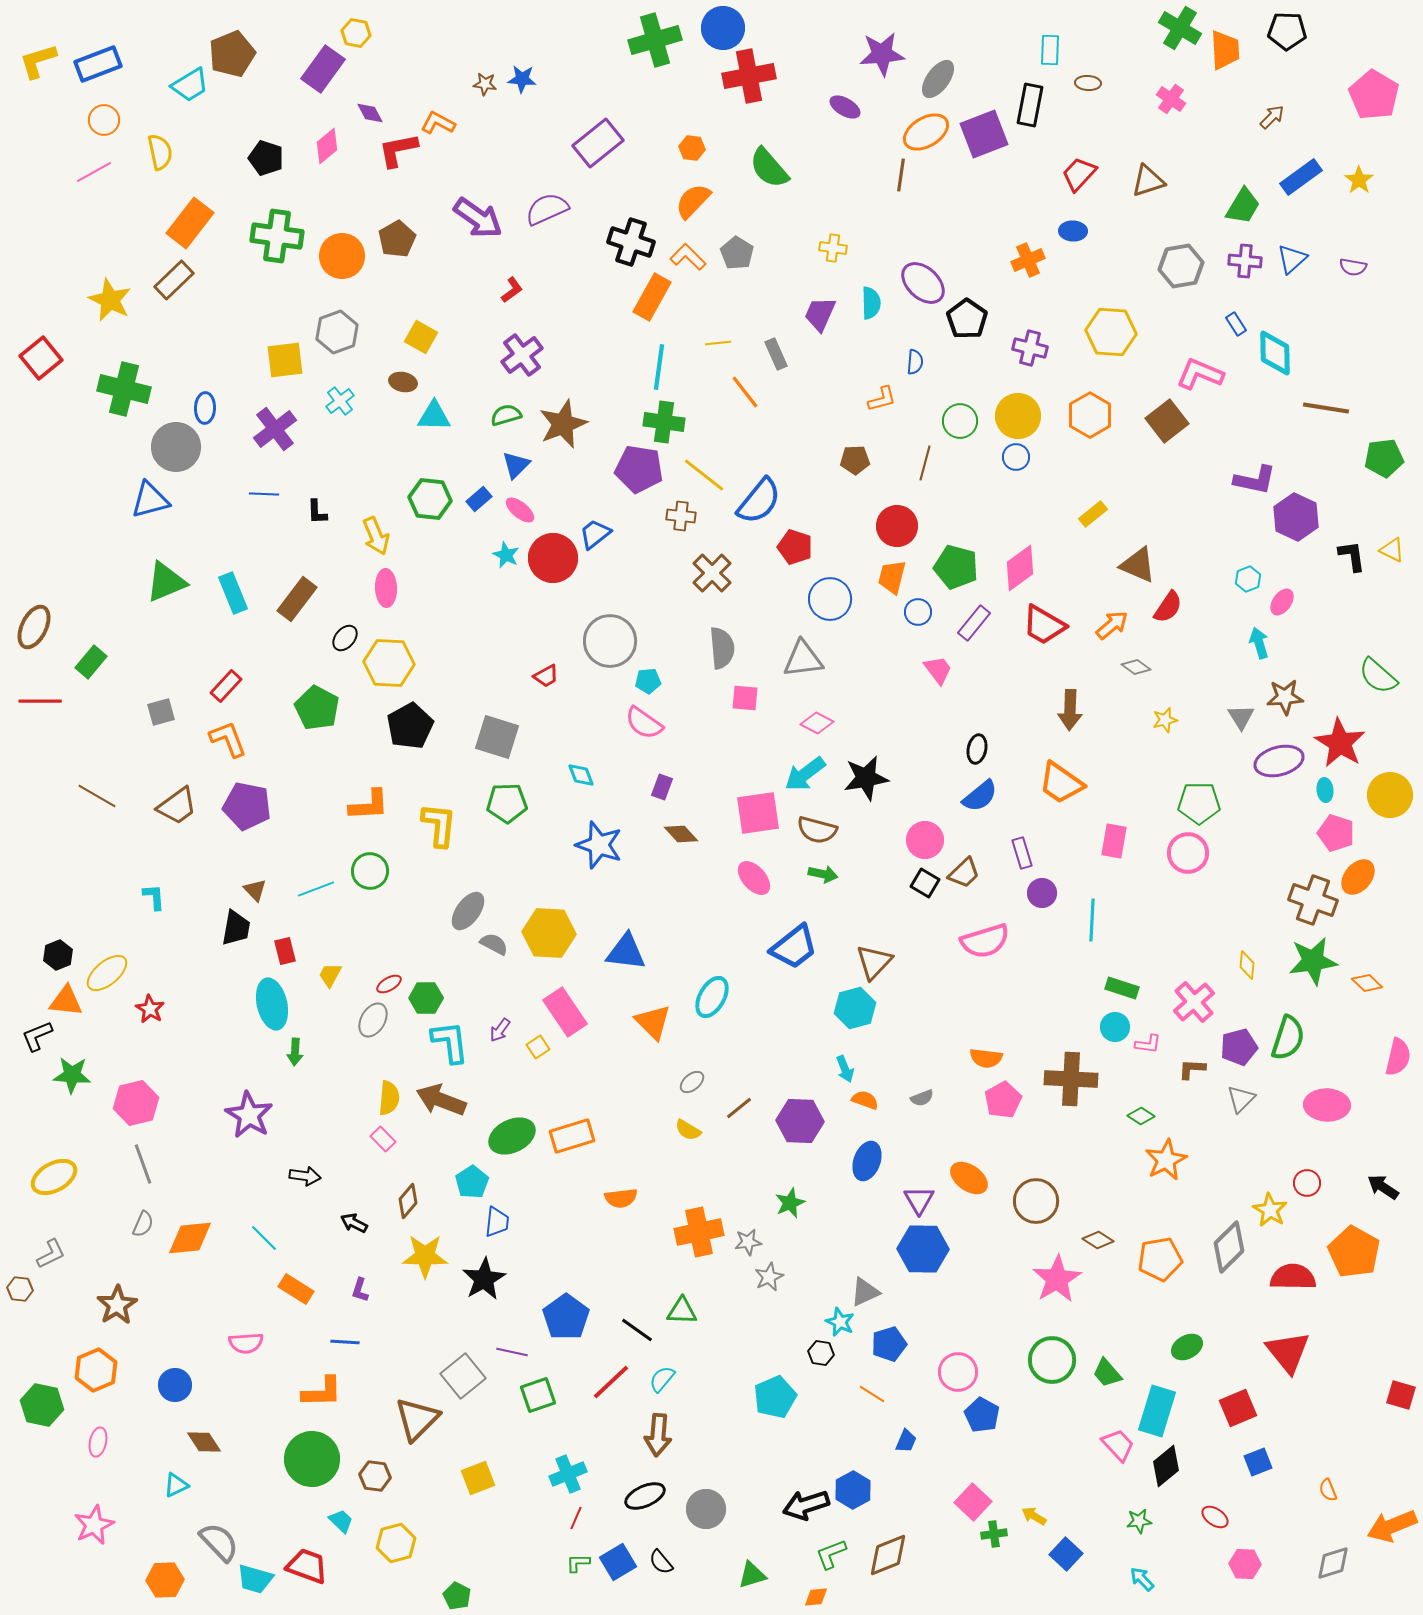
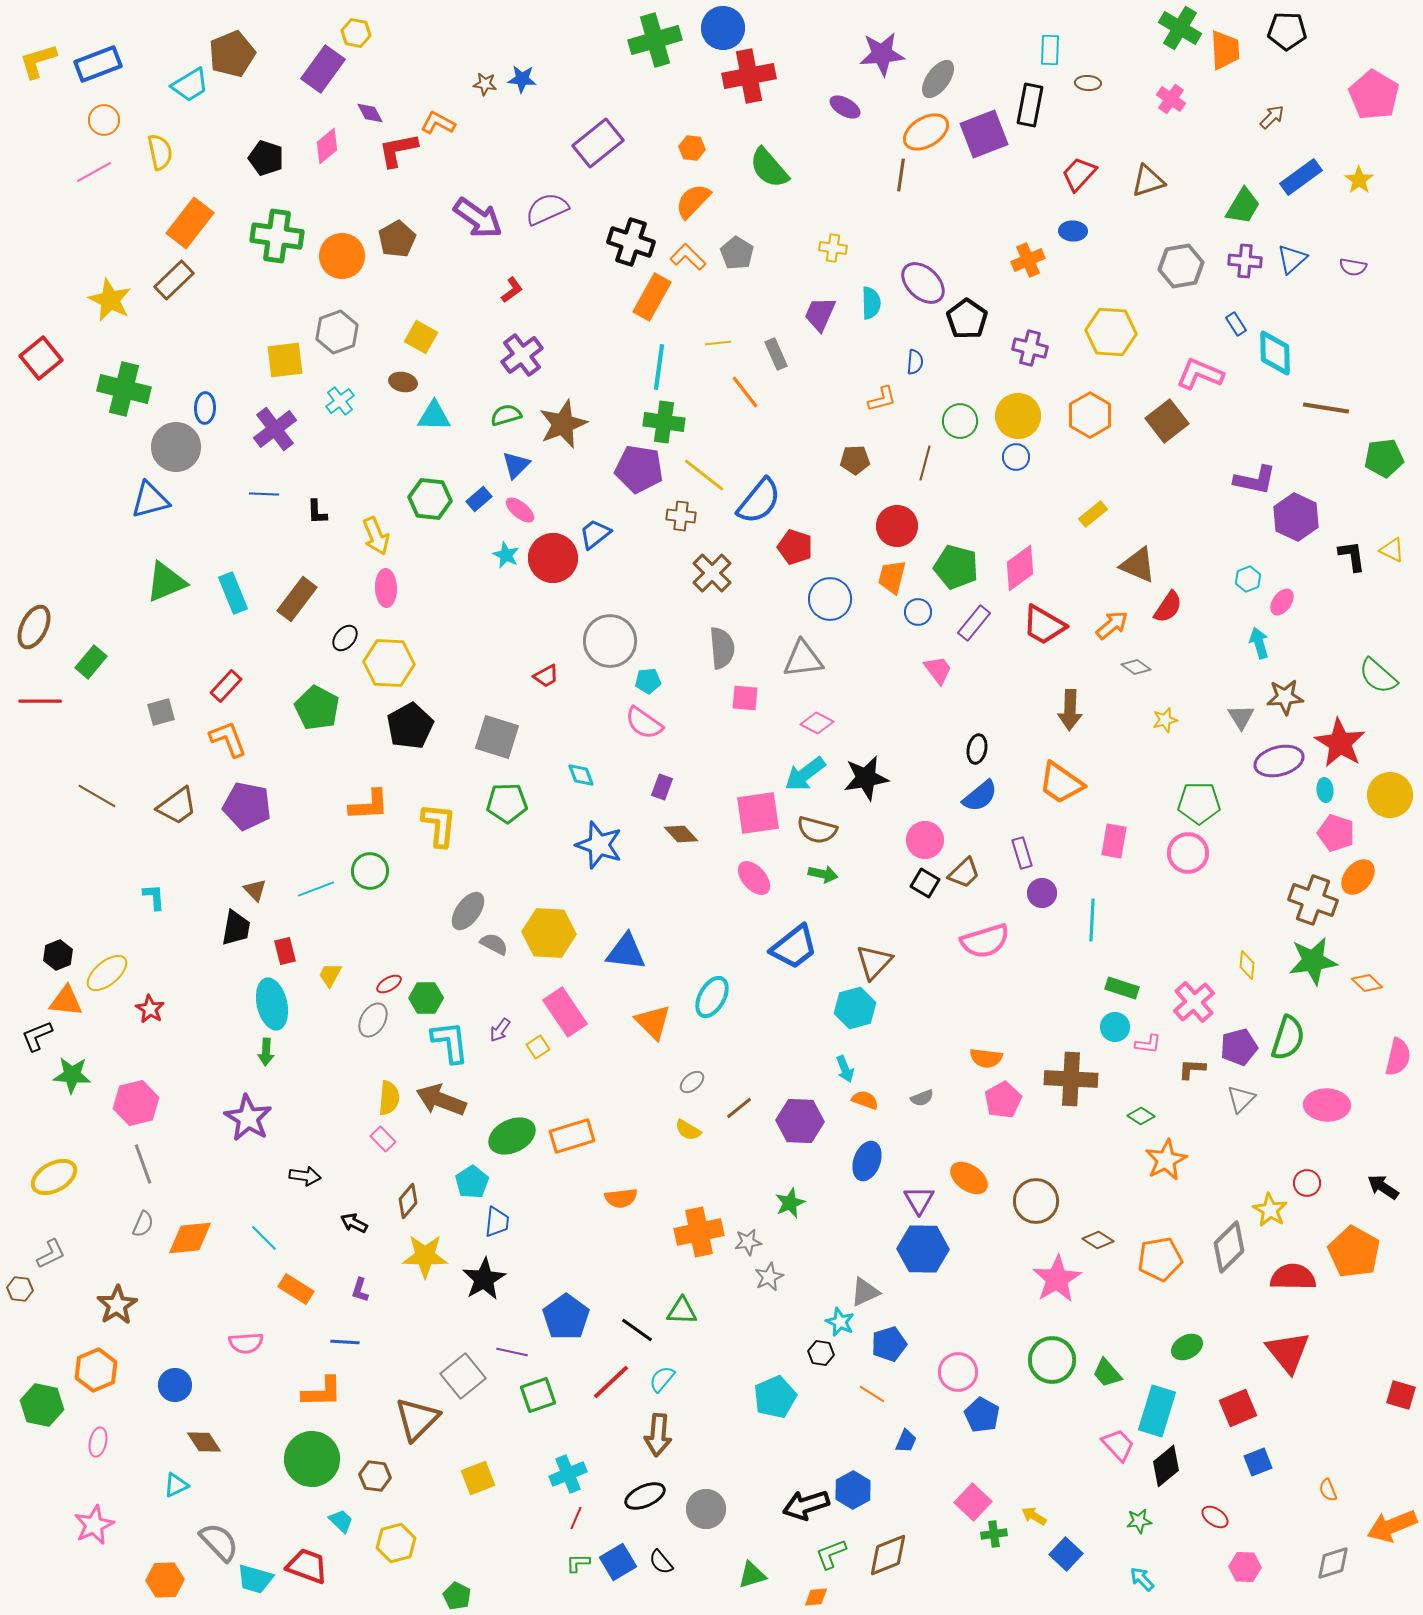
green arrow at (295, 1052): moved 29 px left
purple star at (249, 1115): moved 1 px left, 3 px down
pink hexagon at (1245, 1564): moved 3 px down
